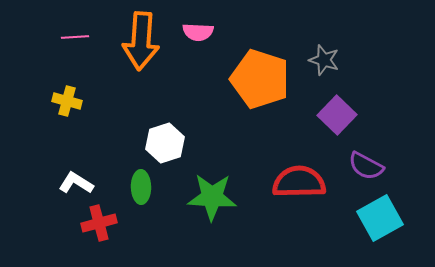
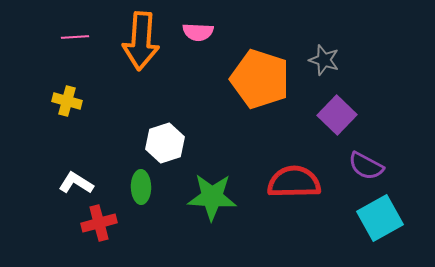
red semicircle: moved 5 px left
